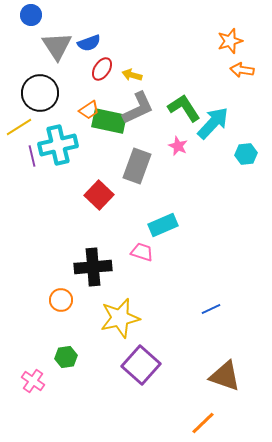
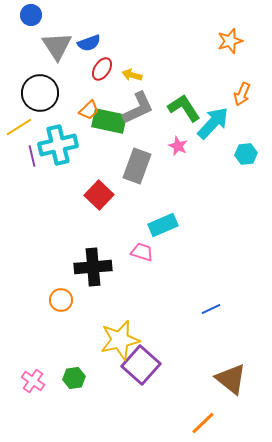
orange arrow: moved 24 px down; rotated 75 degrees counterclockwise
orange trapezoid: rotated 10 degrees counterclockwise
yellow star: moved 22 px down
green hexagon: moved 8 px right, 21 px down
brown triangle: moved 6 px right, 3 px down; rotated 20 degrees clockwise
